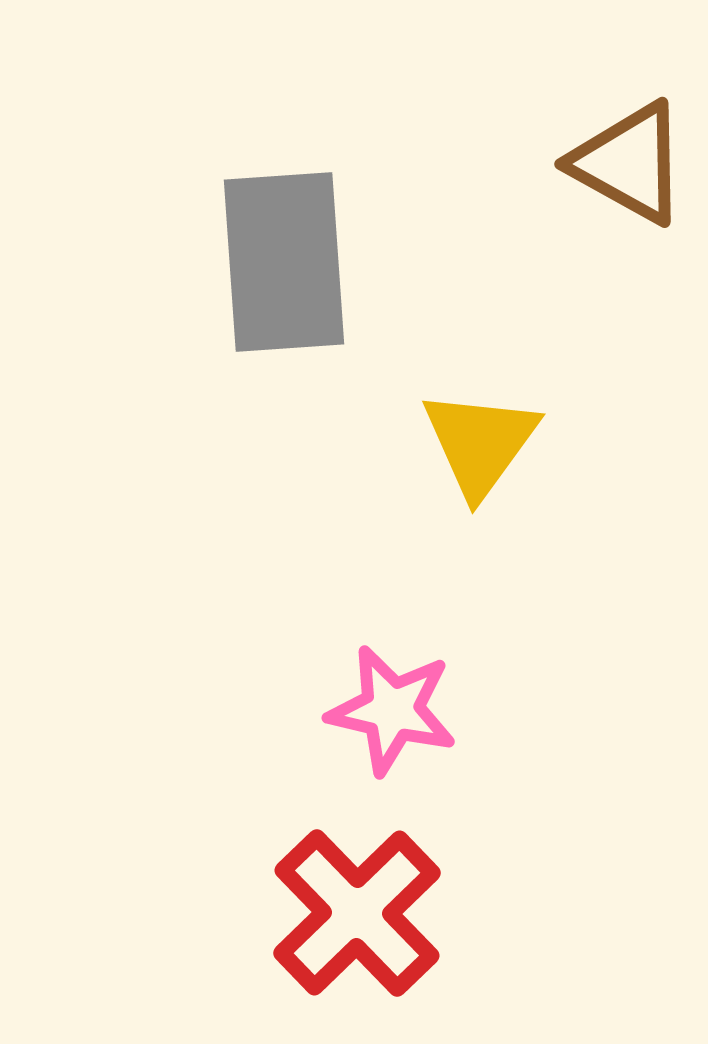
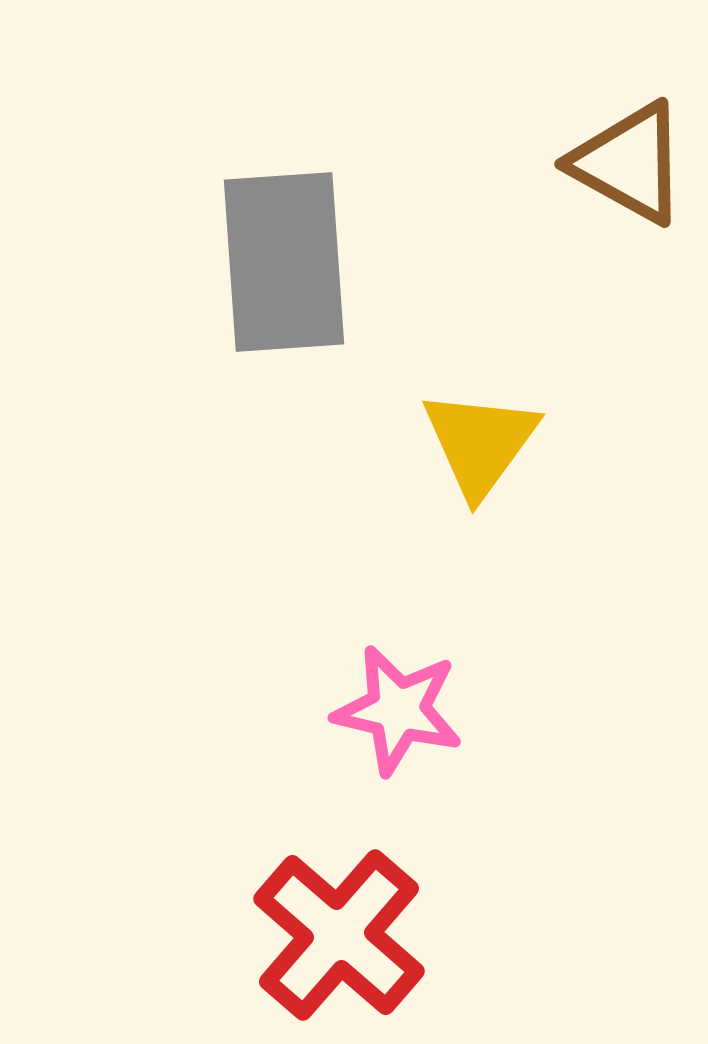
pink star: moved 6 px right
red cross: moved 18 px left, 22 px down; rotated 5 degrees counterclockwise
